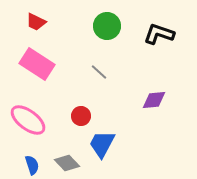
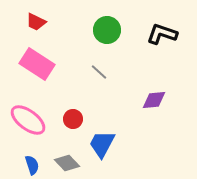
green circle: moved 4 px down
black L-shape: moved 3 px right
red circle: moved 8 px left, 3 px down
